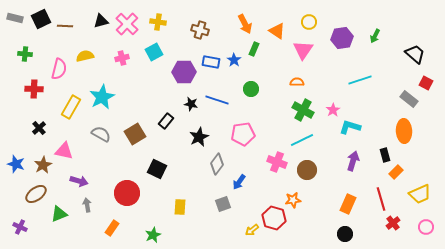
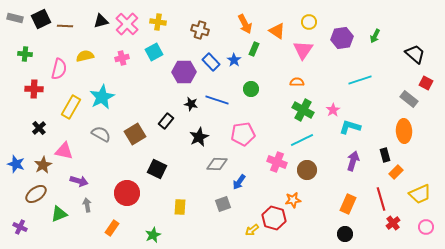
blue rectangle at (211, 62): rotated 36 degrees clockwise
gray diamond at (217, 164): rotated 55 degrees clockwise
